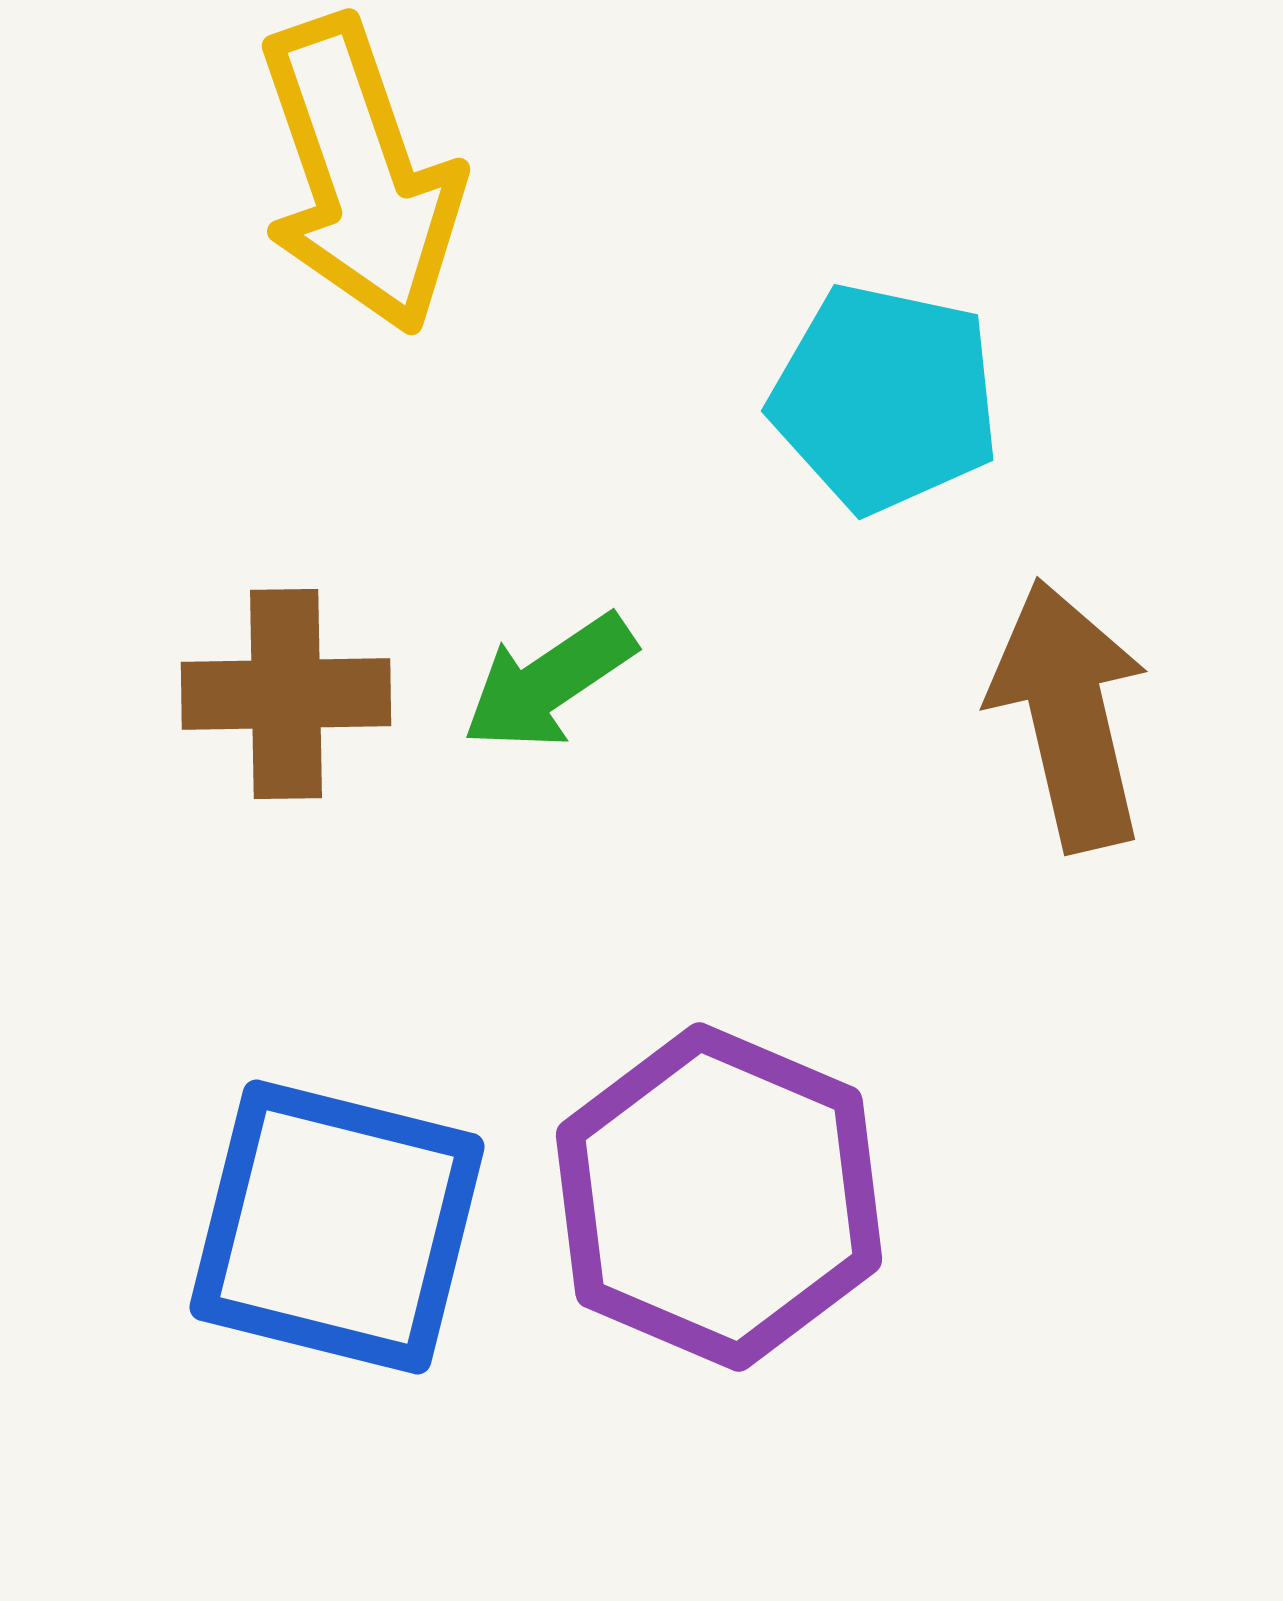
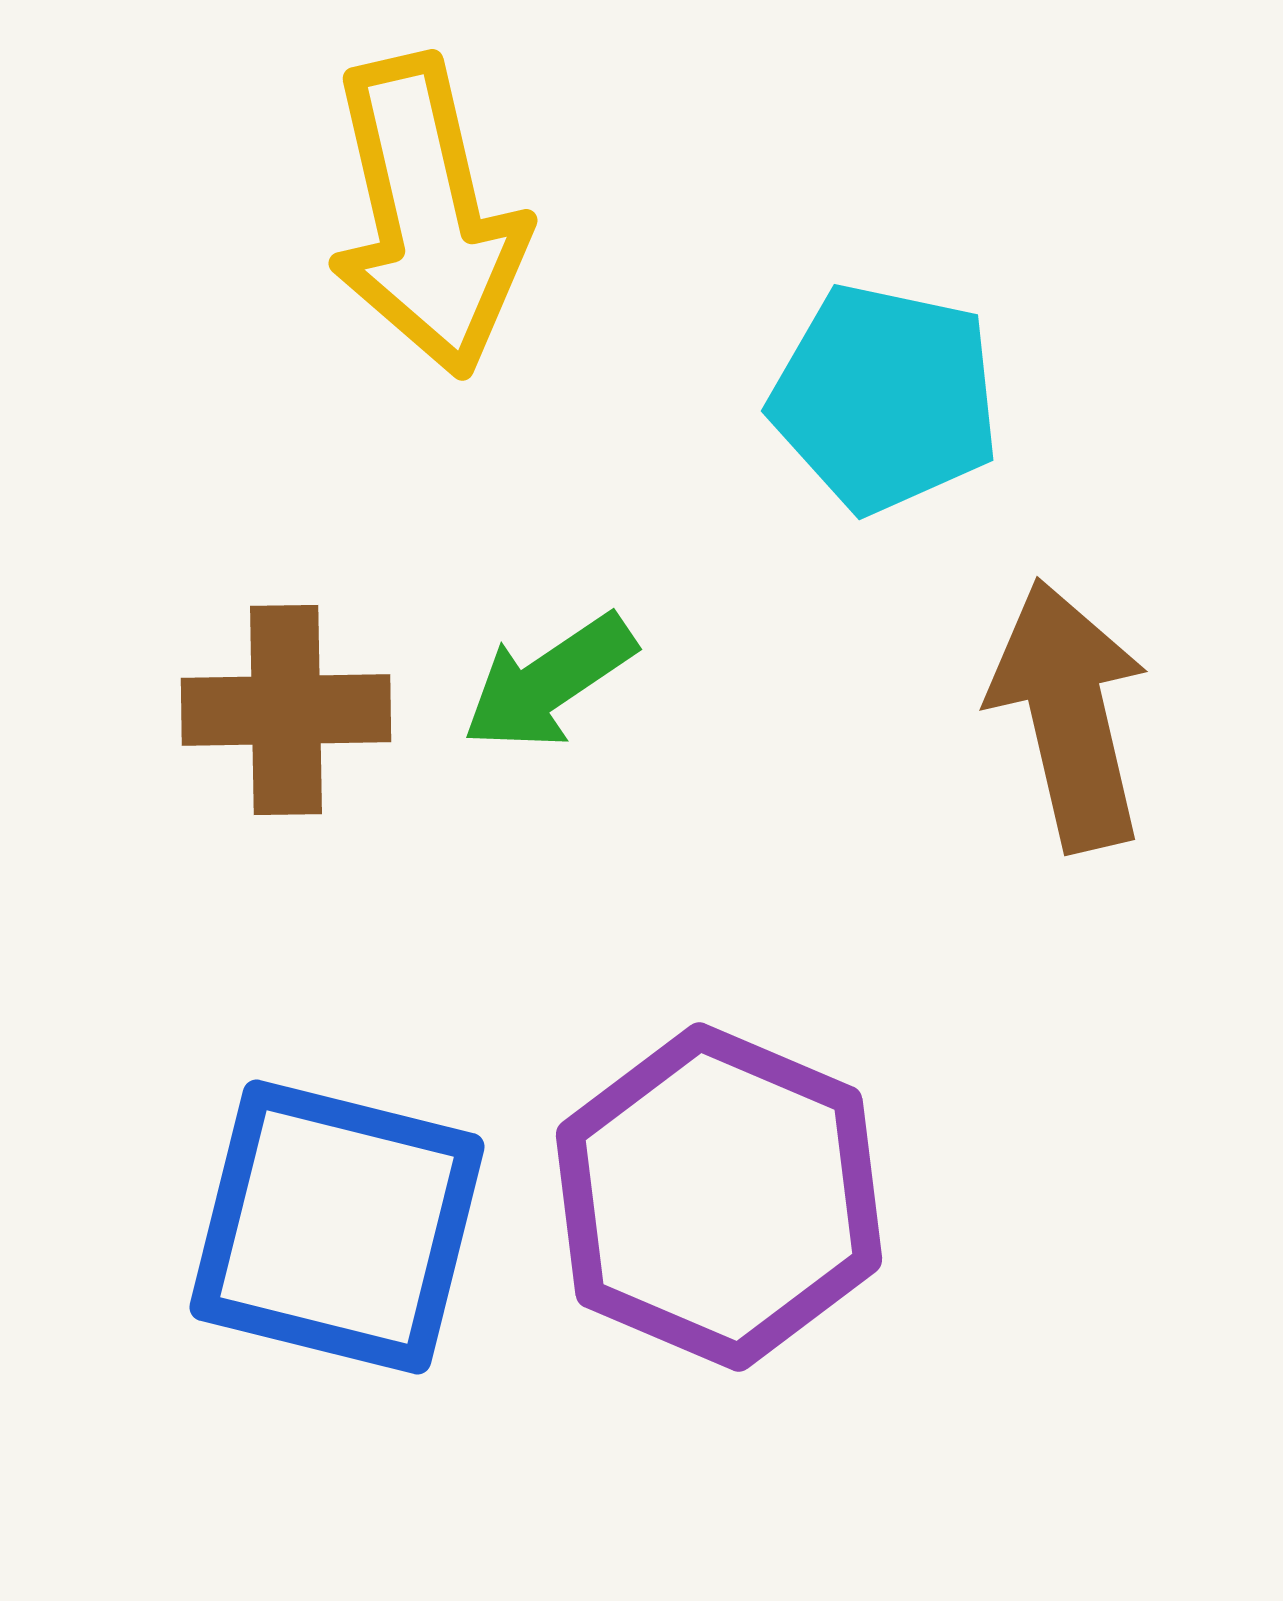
yellow arrow: moved 67 px right, 41 px down; rotated 6 degrees clockwise
brown cross: moved 16 px down
